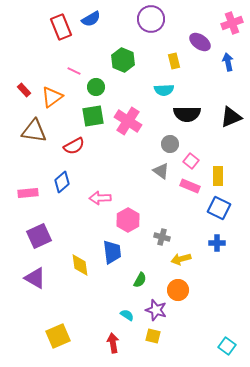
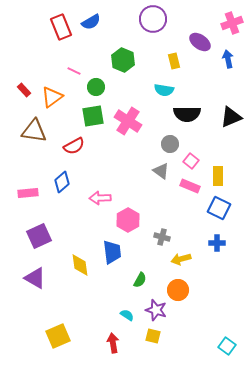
blue semicircle at (91, 19): moved 3 px down
purple circle at (151, 19): moved 2 px right
blue arrow at (228, 62): moved 3 px up
cyan semicircle at (164, 90): rotated 12 degrees clockwise
